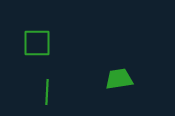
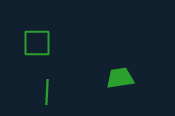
green trapezoid: moved 1 px right, 1 px up
